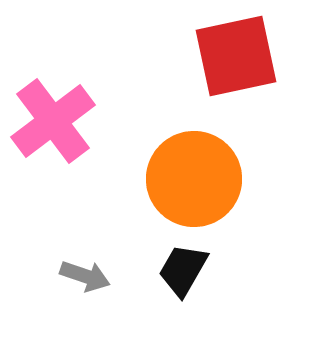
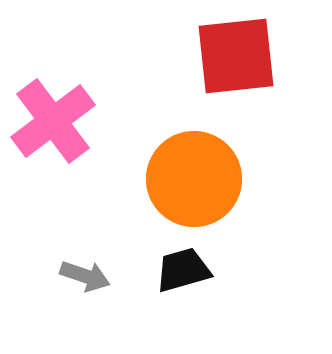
red square: rotated 6 degrees clockwise
black trapezoid: rotated 44 degrees clockwise
